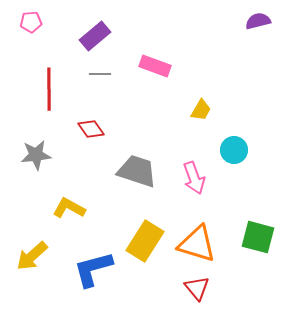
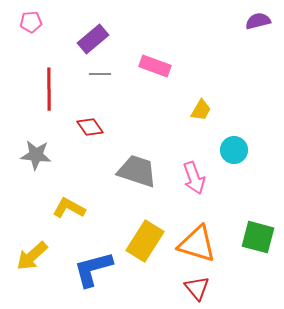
purple rectangle: moved 2 px left, 3 px down
red diamond: moved 1 px left, 2 px up
gray star: rotated 12 degrees clockwise
